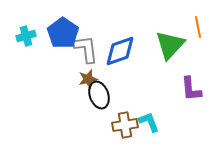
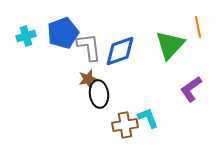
blue pentagon: rotated 16 degrees clockwise
gray L-shape: moved 3 px right, 2 px up
purple L-shape: rotated 60 degrees clockwise
black ellipse: moved 1 px up; rotated 12 degrees clockwise
cyan L-shape: moved 1 px left, 4 px up
